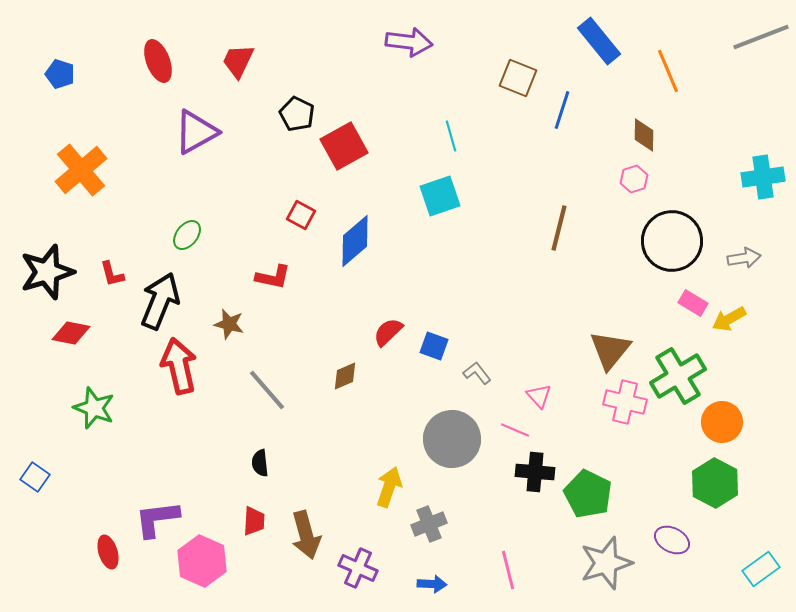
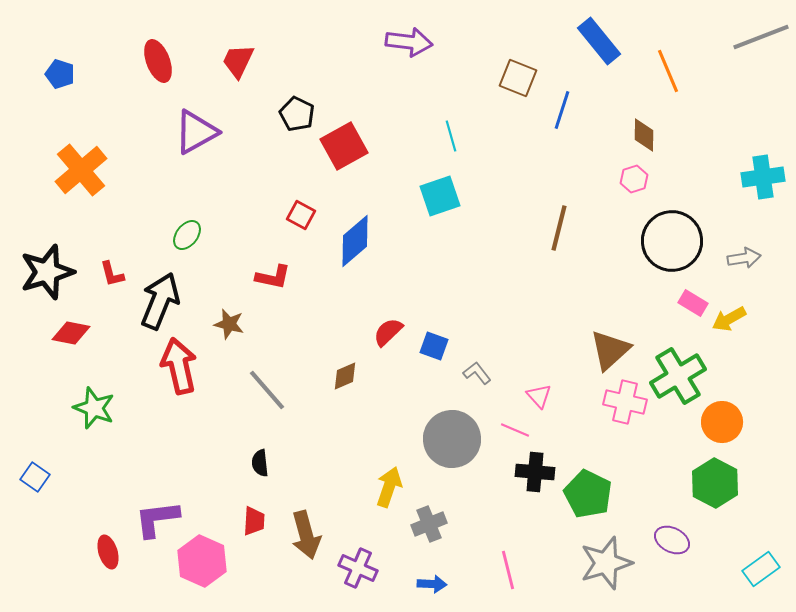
brown triangle at (610, 350): rotated 9 degrees clockwise
